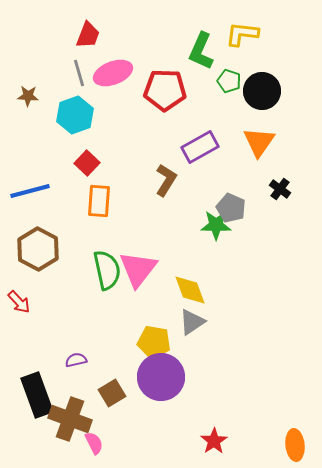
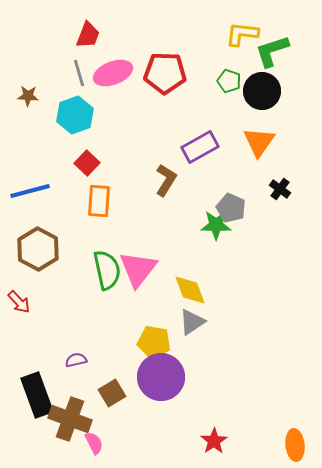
green L-shape: moved 71 px right; rotated 48 degrees clockwise
red pentagon: moved 17 px up
